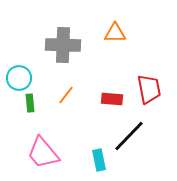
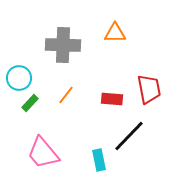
green rectangle: rotated 48 degrees clockwise
